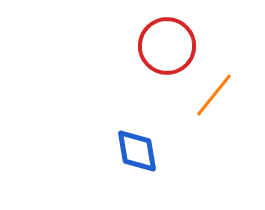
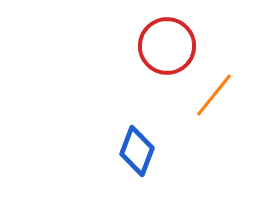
blue diamond: rotated 30 degrees clockwise
